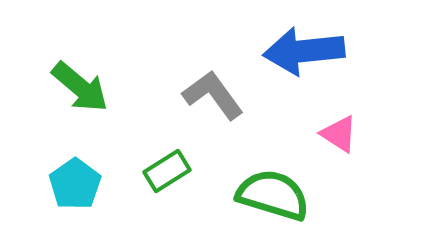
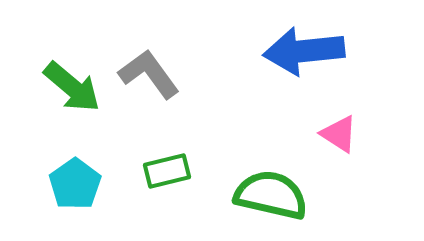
green arrow: moved 8 px left
gray L-shape: moved 64 px left, 21 px up
green rectangle: rotated 18 degrees clockwise
green semicircle: moved 2 px left; rotated 4 degrees counterclockwise
